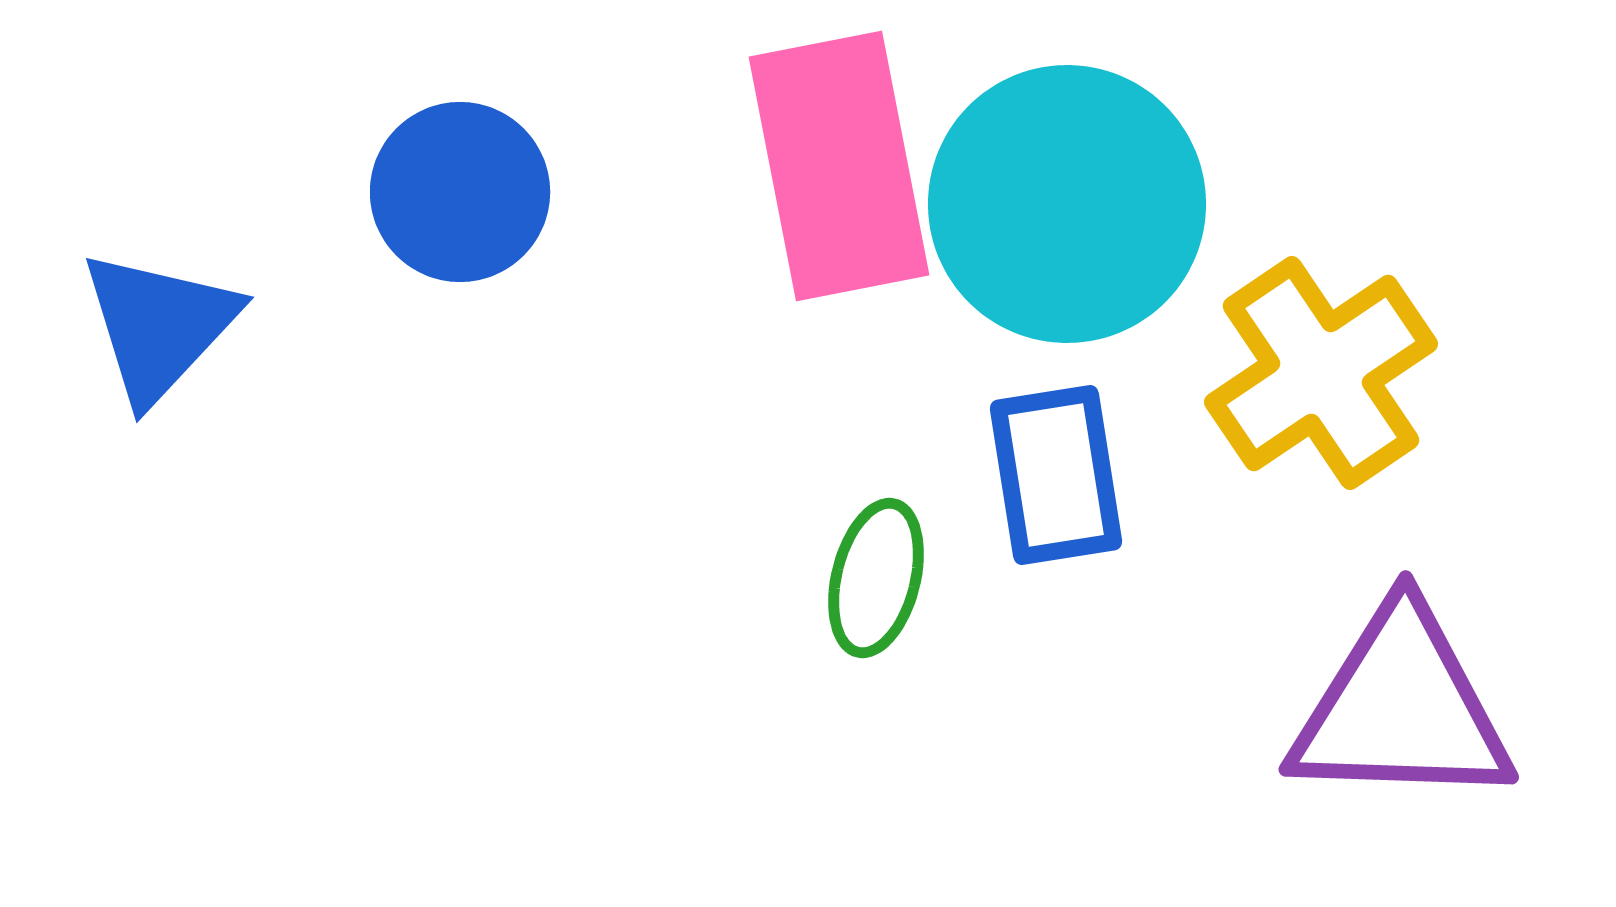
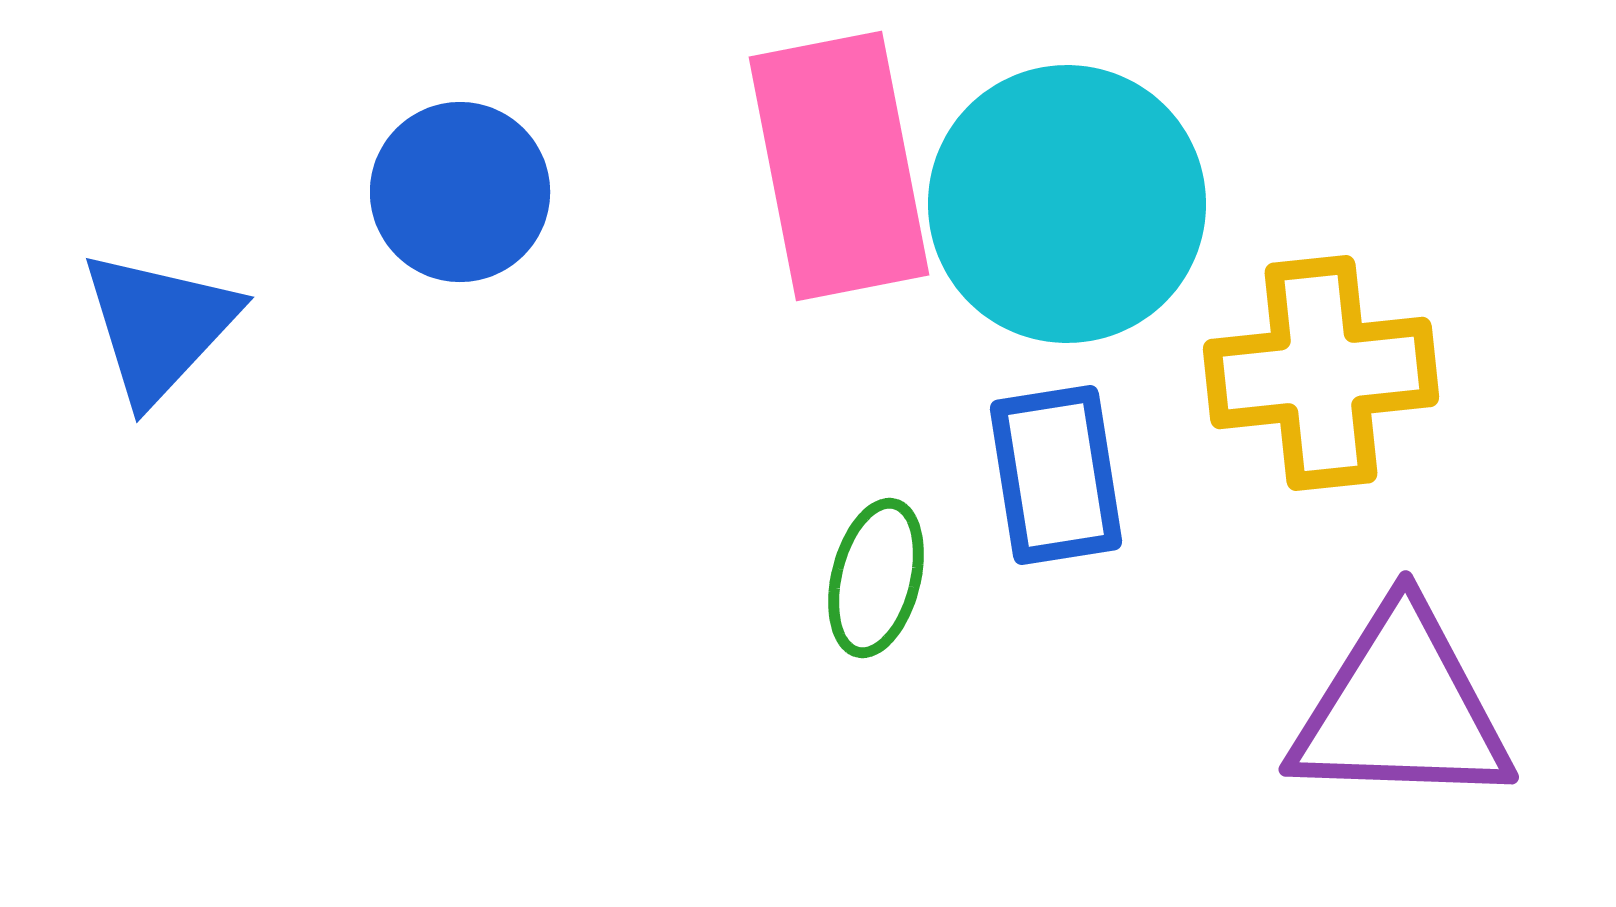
yellow cross: rotated 28 degrees clockwise
